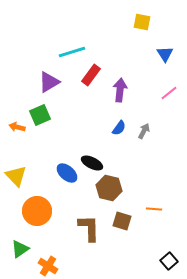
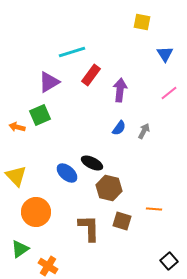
orange circle: moved 1 px left, 1 px down
